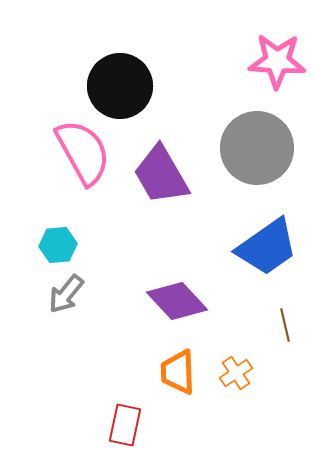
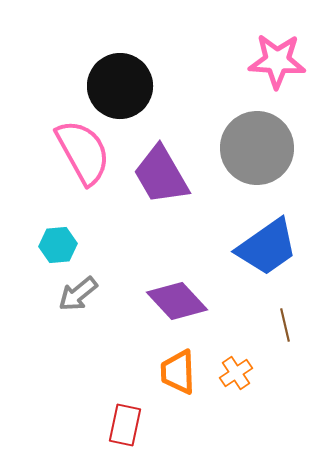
gray arrow: moved 12 px right; rotated 12 degrees clockwise
